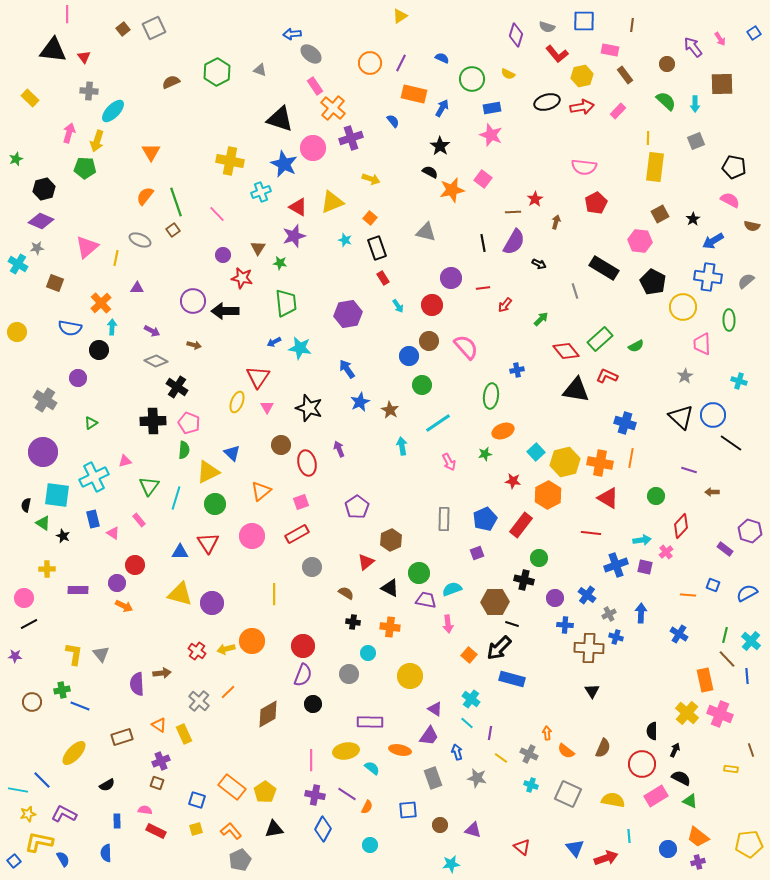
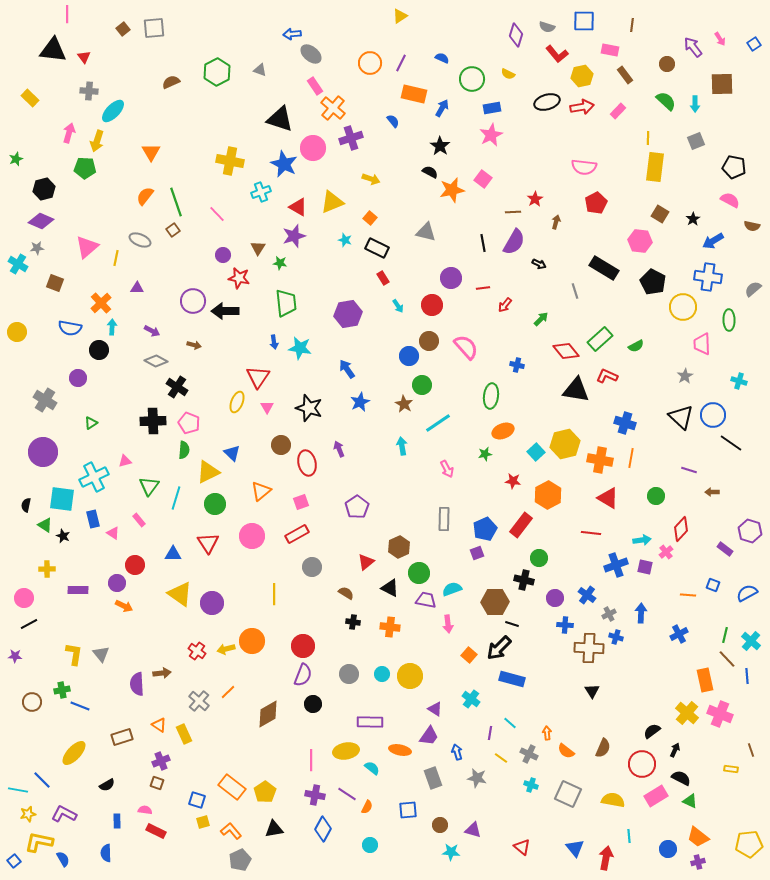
gray square at (154, 28): rotated 20 degrees clockwise
blue square at (754, 33): moved 11 px down
pink star at (491, 135): rotated 25 degrees clockwise
brown square at (660, 214): rotated 30 degrees counterclockwise
black rectangle at (377, 248): rotated 45 degrees counterclockwise
red star at (242, 278): moved 3 px left
gray semicircle at (746, 281): moved 7 px right, 8 px down
blue arrow at (274, 342): rotated 72 degrees counterclockwise
blue cross at (517, 370): moved 5 px up; rotated 24 degrees clockwise
brown star at (390, 410): moved 14 px right, 6 px up
pink arrow at (449, 462): moved 2 px left, 7 px down
yellow hexagon at (565, 462): moved 18 px up
orange cross at (600, 463): moved 3 px up
cyan square at (57, 495): moved 5 px right, 4 px down
blue pentagon at (485, 519): moved 10 px down
green triangle at (43, 523): moved 2 px right, 2 px down
red diamond at (681, 526): moved 3 px down
brown hexagon at (391, 540): moved 8 px right, 7 px down
blue triangle at (180, 552): moved 7 px left, 2 px down
yellow triangle at (180, 594): rotated 20 degrees clockwise
blue cross at (679, 634): rotated 30 degrees clockwise
cyan circle at (368, 653): moved 14 px right, 21 px down
cyan line at (467, 723): moved 43 px right
black semicircle at (652, 731): rotated 54 degrees clockwise
yellow square at (196, 829): moved 7 px right, 7 px up
red arrow at (606, 858): rotated 60 degrees counterclockwise
cyan star at (451, 864): moved 12 px up; rotated 12 degrees clockwise
